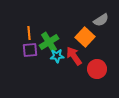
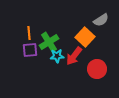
red arrow: rotated 108 degrees counterclockwise
